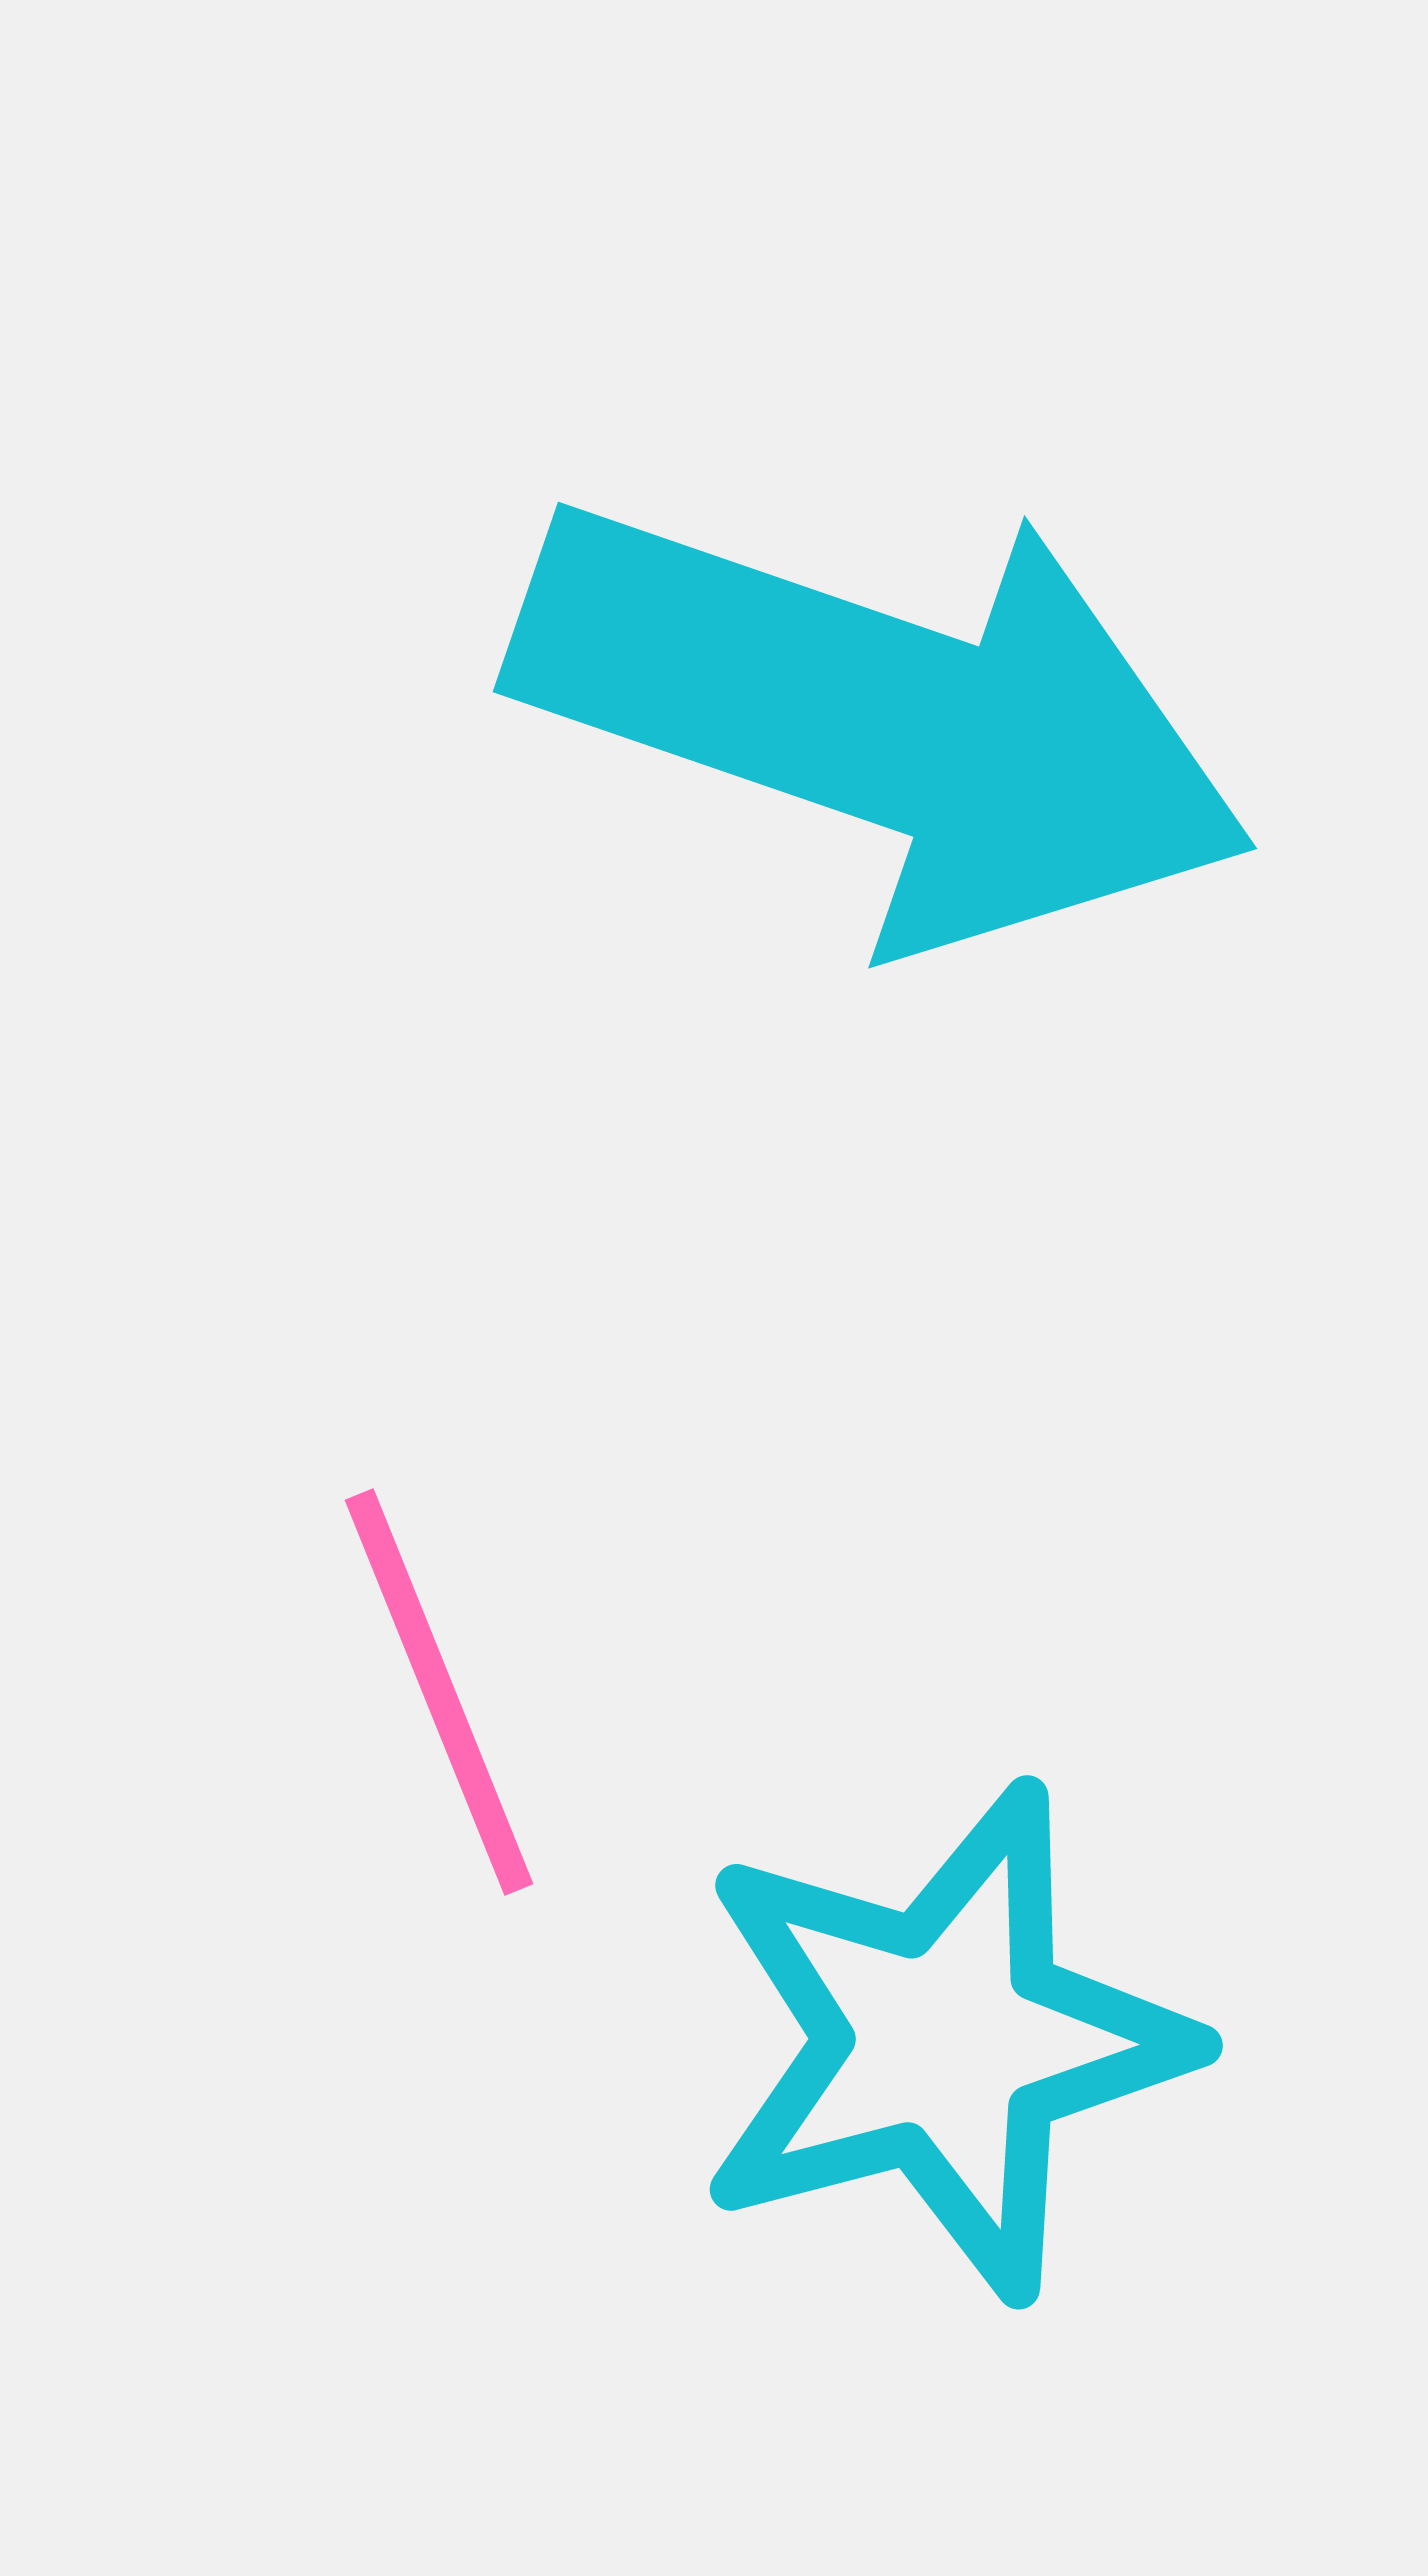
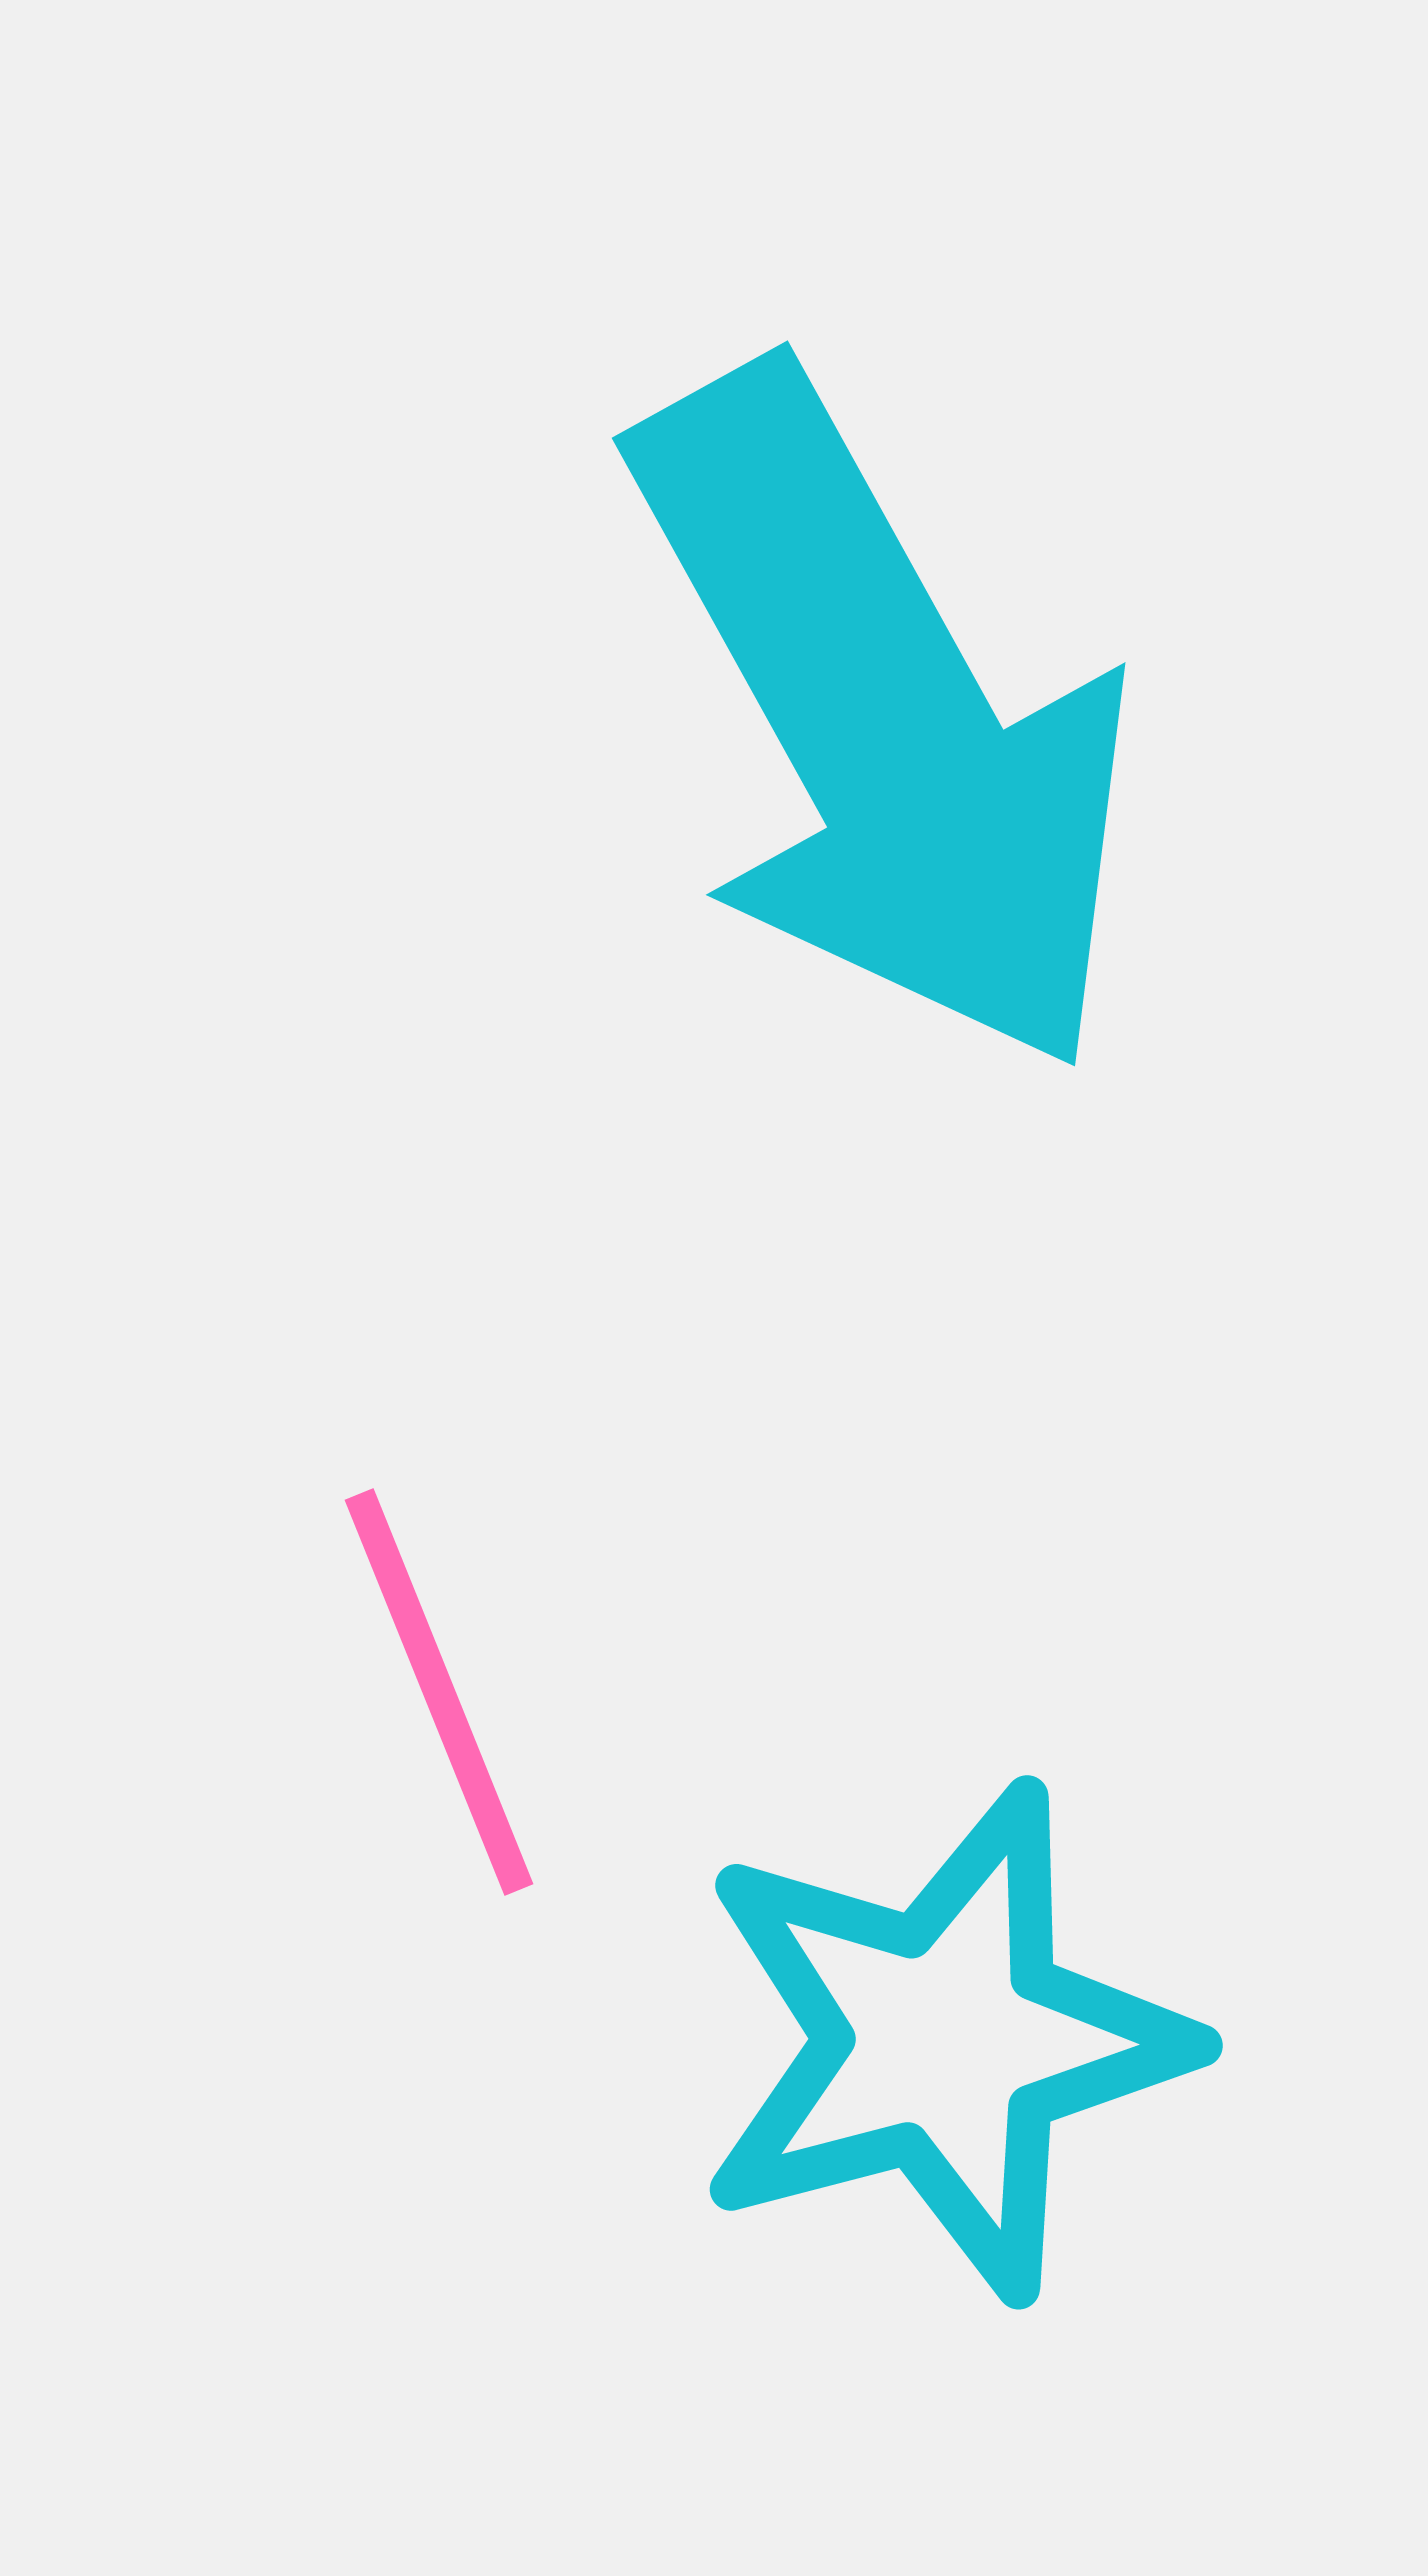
cyan arrow: rotated 42 degrees clockwise
